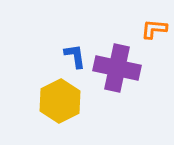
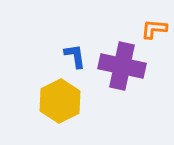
purple cross: moved 5 px right, 2 px up
